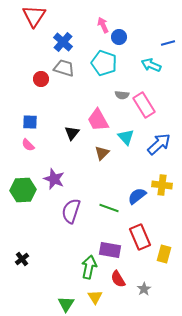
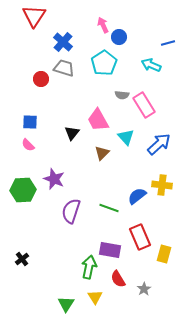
cyan pentagon: rotated 20 degrees clockwise
